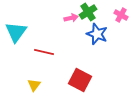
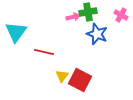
green cross: rotated 24 degrees clockwise
pink arrow: moved 2 px right, 1 px up
yellow triangle: moved 28 px right, 9 px up
